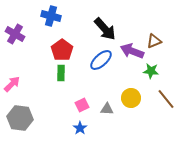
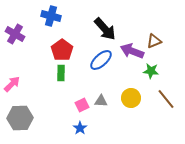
gray triangle: moved 6 px left, 8 px up
gray hexagon: rotated 10 degrees counterclockwise
